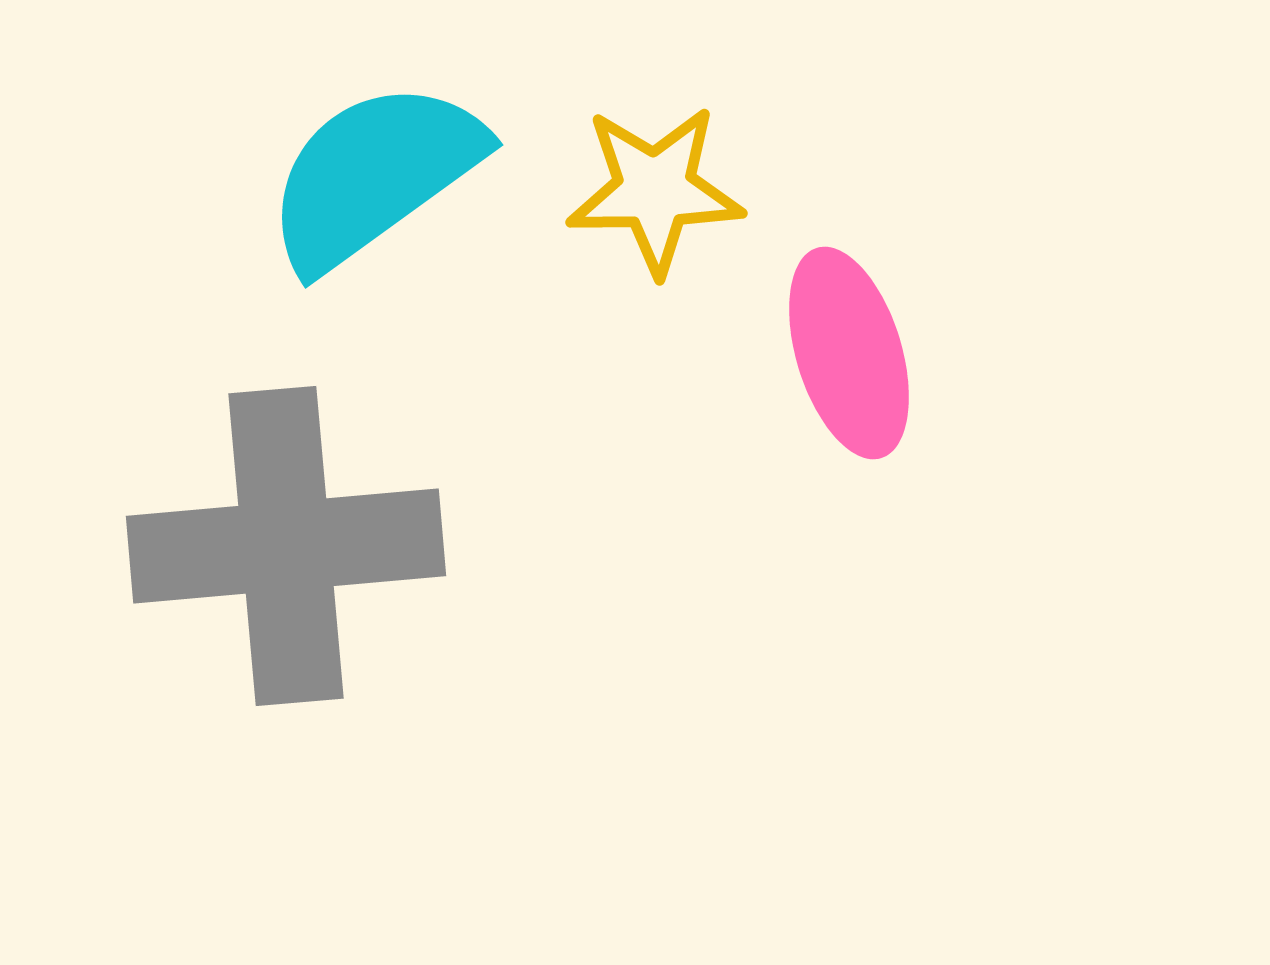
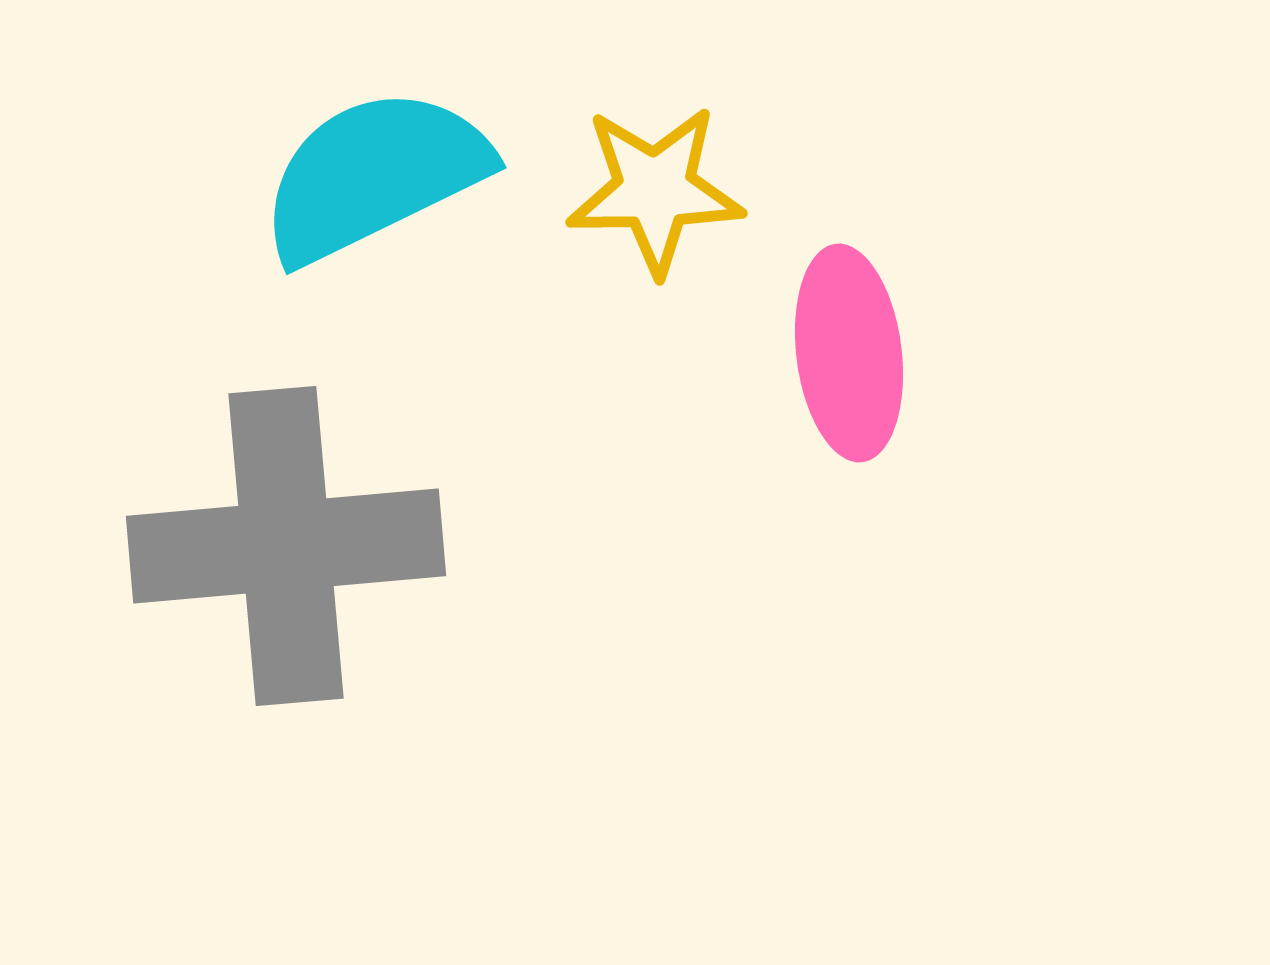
cyan semicircle: rotated 10 degrees clockwise
pink ellipse: rotated 10 degrees clockwise
